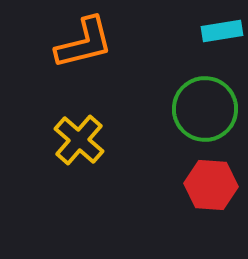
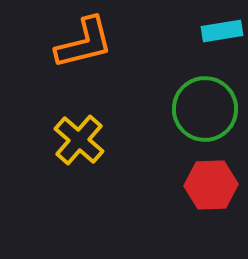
red hexagon: rotated 6 degrees counterclockwise
